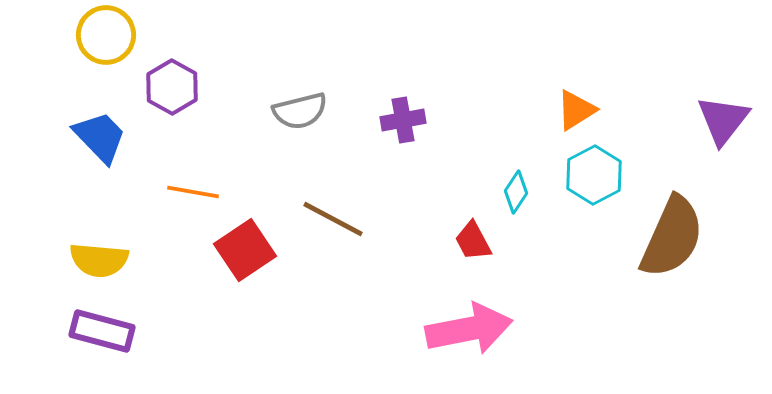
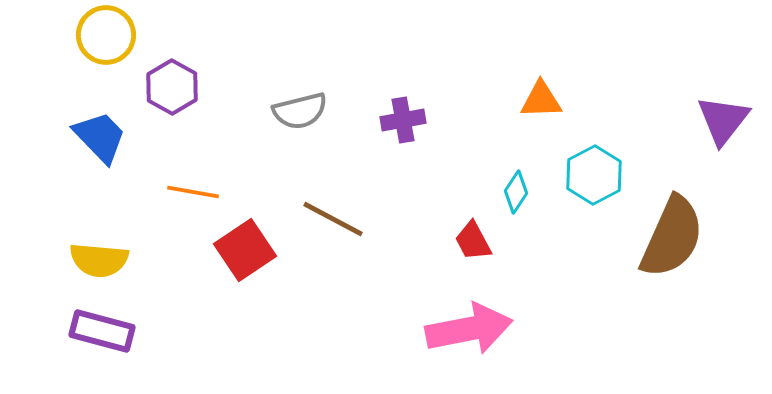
orange triangle: moved 35 px left, 10 px up; rotated 30 degrees clockwise
